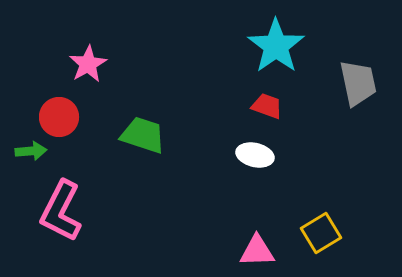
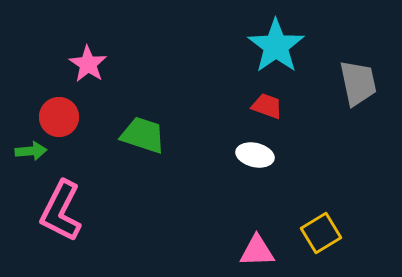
pink star: rotated 9 degrees counterclockwise
